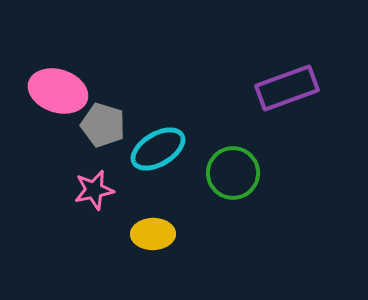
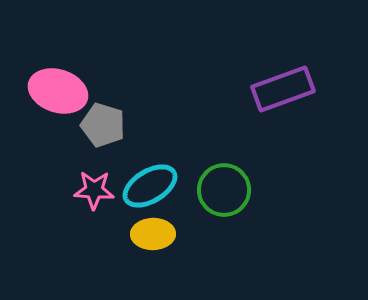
purple rectangle: moved 4 px left, 1 px down
cyan ellipse: moved 8 px left, 37 px down
green circle: moved 9 px left, 17 px down
pink star: rotated 15 degrees clockwise
